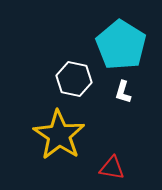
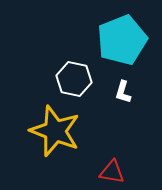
cyan pentagon: moved 1 px right, 5 px up; rotated 18 degrees clockwise
yellow star: moved 4 px left, 4 px up; rotated 12 degrees counterclockwise
red triangle: moved 4 px down
